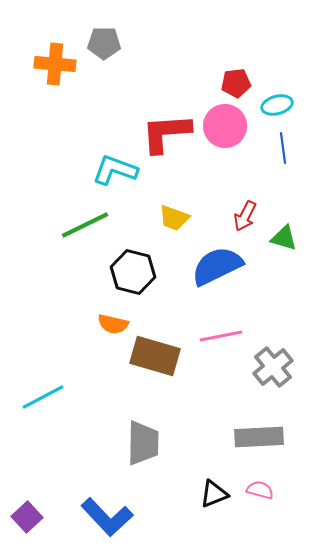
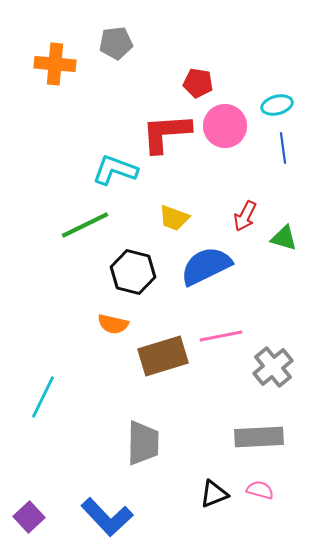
gray pentagon: moved 12 px right; rotated 8 degrees counterclockwise
red pentagon: moved 38 px left; rotated 16 degrees clockwise
blue semicircle: moved 11 px left
brown rectangle: moved 8 px right; rotated 33 degrees counterclockwise
cyan line: rotated 36 degrees counterclockwise
purple square: moved 2 px right
